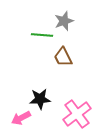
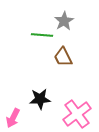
gray star: rotated 12 degrees counterclockwise
pink arrow: moved 8 px left; rotated 36 degrees counterclockwise
